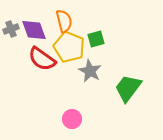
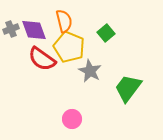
green square: moved 10 px right, 6 px up; rotated 24 degrees counterclockwise
